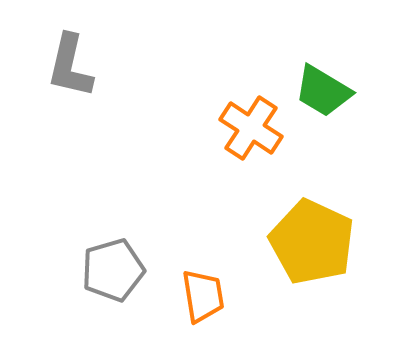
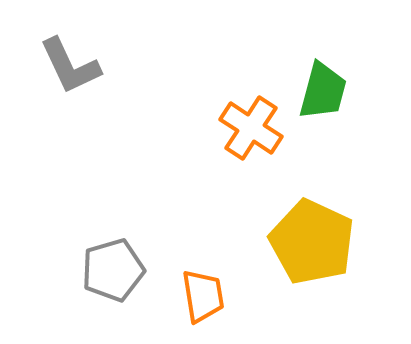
gray L-shape: rotated 38 degrees counterclockwise
green trapezoid: rotated 106 degrees counterclockwise
